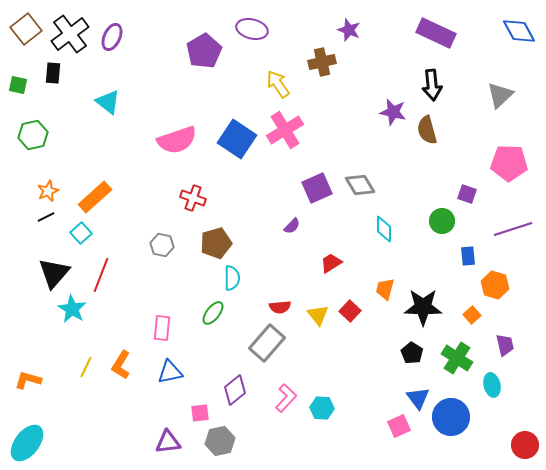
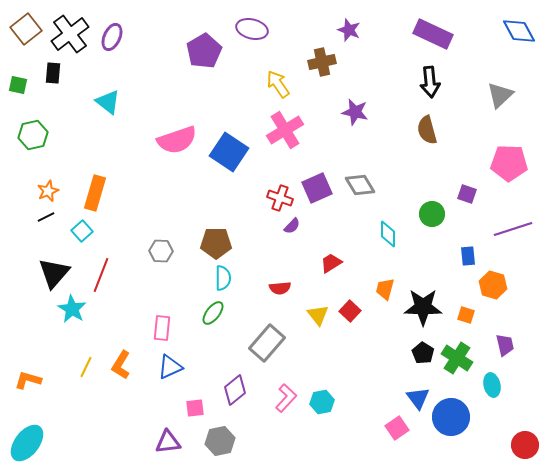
purple rectangle at (436, 33): moved 3 px left, 1 px down
black arrow at (432, 85): moved 2 px left, 3 px up
purple star at (393, 112): moved 38 px left
blue square at (237, 139): moved 8 px left, 13 px down
orange rectangle at (95, 197): moved 4 px up; rotated 32 degrees counterclockwise
red cross at (193, 198): moved 87 px right
green circle at (442, 221): moved 10 px left, 7 px up
cyan diamond at (384, 229): moved 4 px right, 5 px down
cyan square at (81, 233): moved 1 px right, 2 px up
brown pentagon at (216, 243): rotated 16 degrees clockwise
gray hexagon at (162, 245): moved 1 px left, 6 px down; rotated 10 degrees counterclockwise
cyan semicircle at (232, 278): moved 9 px left
orange hexagon at (495, 285): moved 2 px left
red semicircle at (280, 307): moved 19 px up
orange square at (472, 315): moved 6 px left; rotated 30 degrees counterclockwise
black pentagon at (412, 353): moved 11 px right
blue triangle at (170, 372): moved 5 px up; rotated 12 degrees counterclockwise
cyan hexagon at (322, 408): moved 6 px up; rotated 15 degrees counterclockwise
pink square at (200, 413): moved 5 px left, 5 px up
pink square at (399, 426): moved 2 px left, 2 px down; rotated 10 degrees counterclockwise
